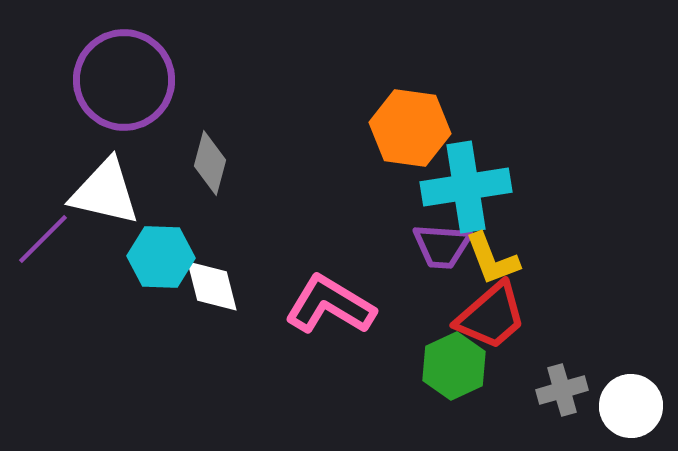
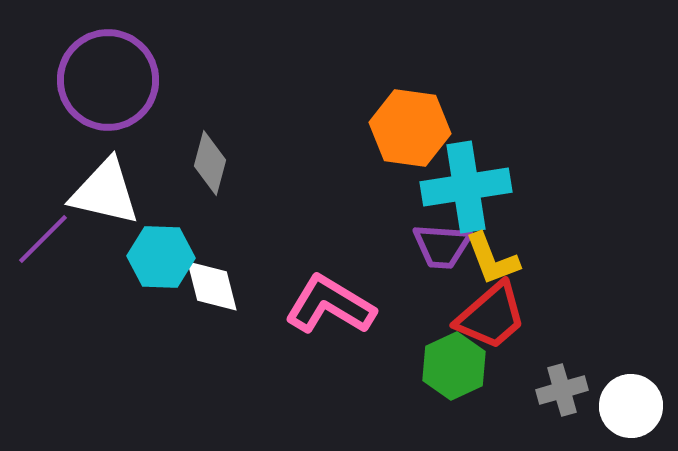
purple circle: moved 16 px left
